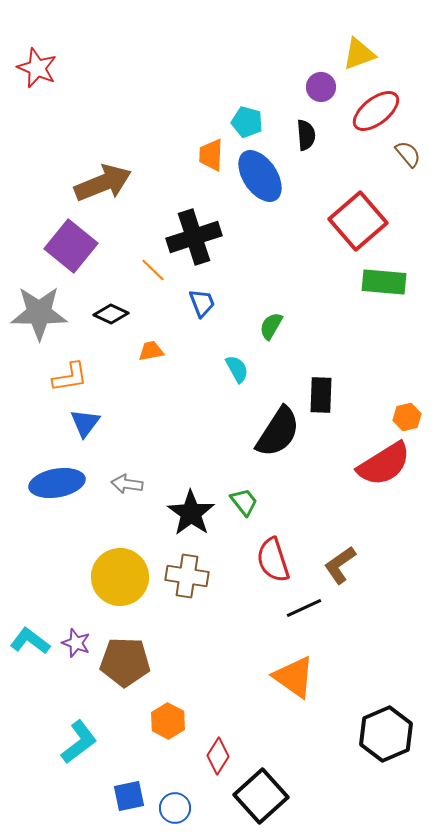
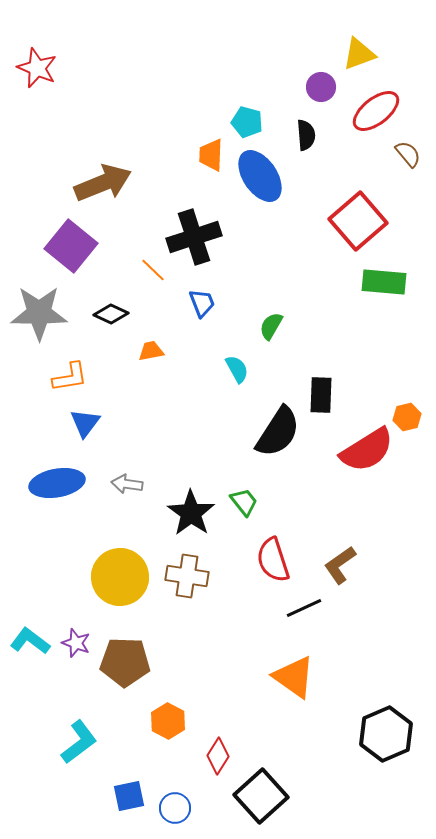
red semicircle at (384, 464): moved 17 px left, 14 px up
